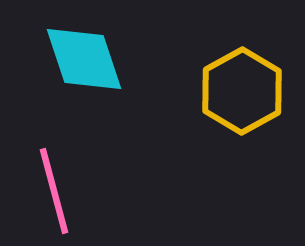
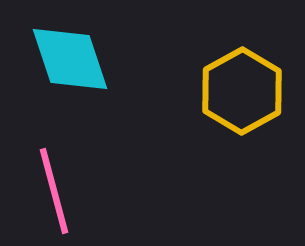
cyan diamond: moved 14 px left
